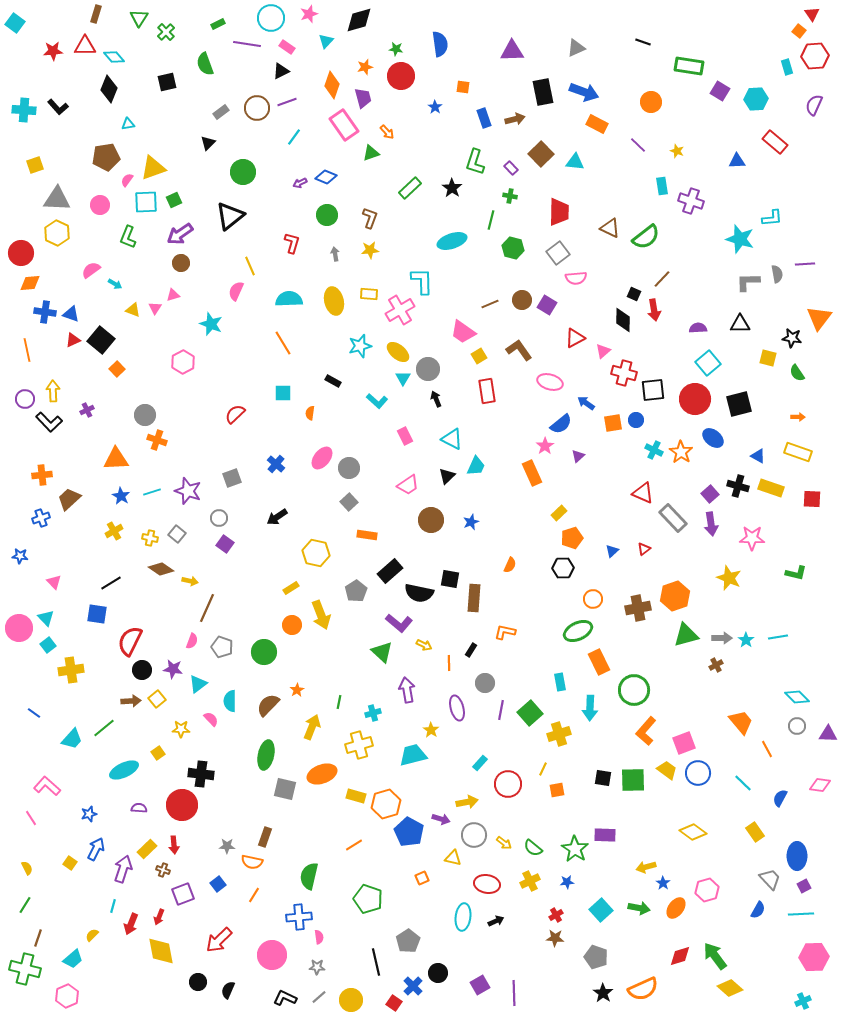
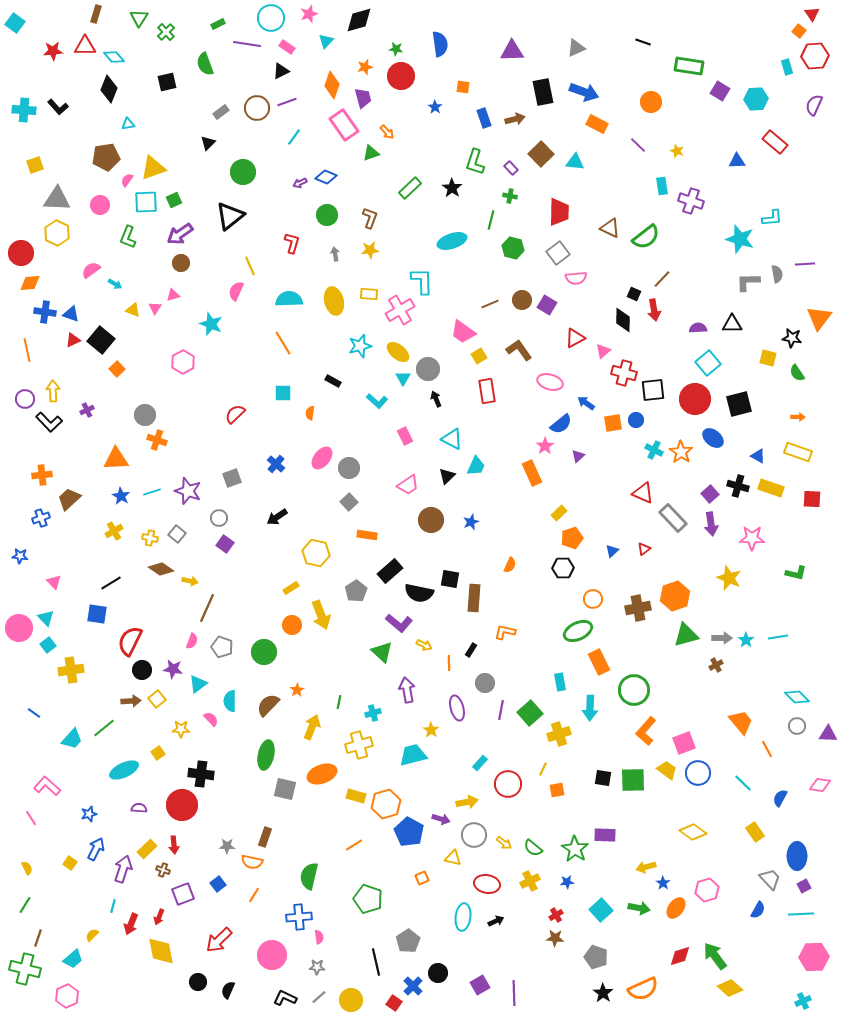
black triangle at (740, 324): moved 8 px left
